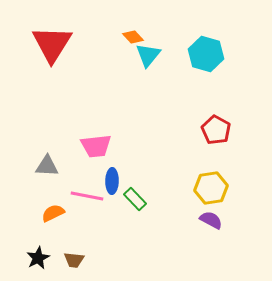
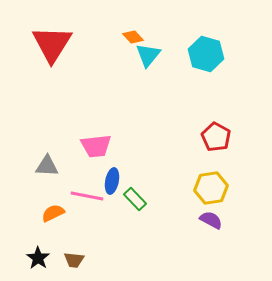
red pentagon: moved 7 px down
blue ellipse: rotated 10 degrees clockwise
black star: rotated 10 degrees counterclockwise
